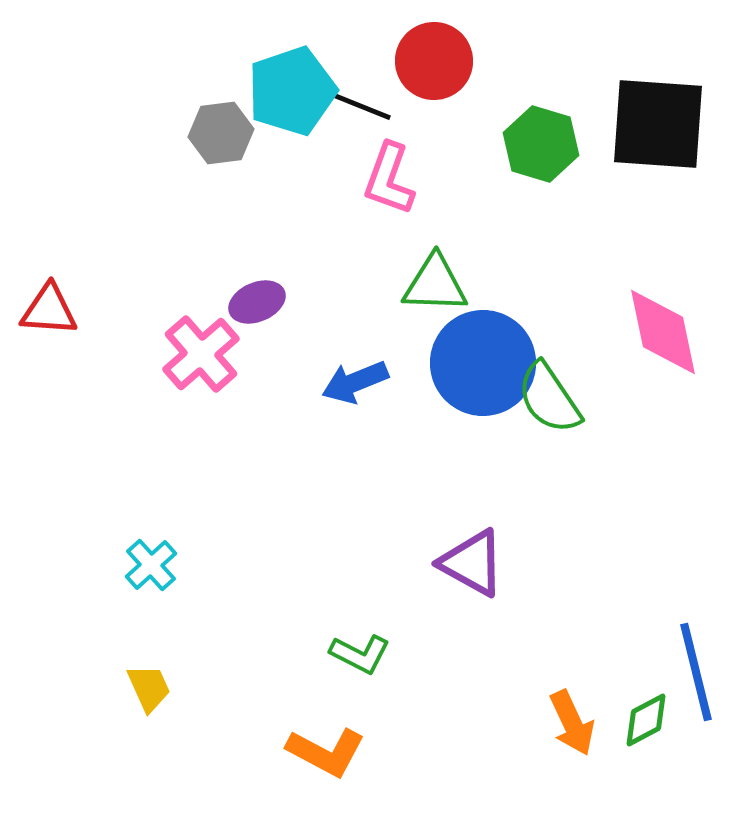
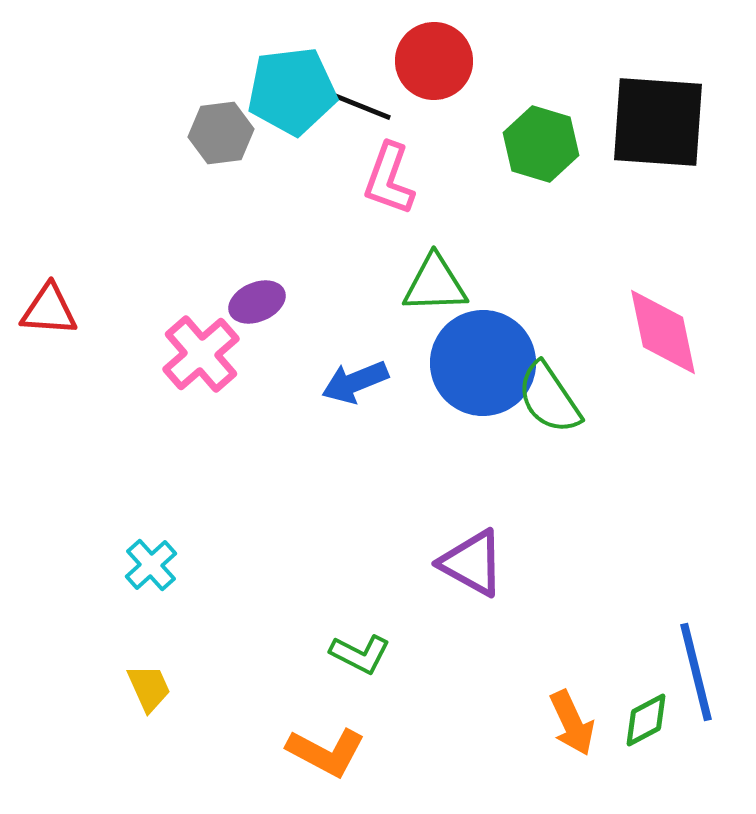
cyan pentagon: rotated 12 degrees clockwise
black square: moved 2 px up
green triangle: rotated 4 degrees counterclockwise
